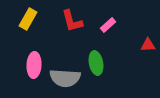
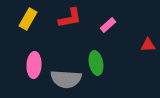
red L-shape: moved 2 px left, 3 px up; rotated 85 degrees counterclockwise
gray semicircle: moved 1 px right, 1 px down
